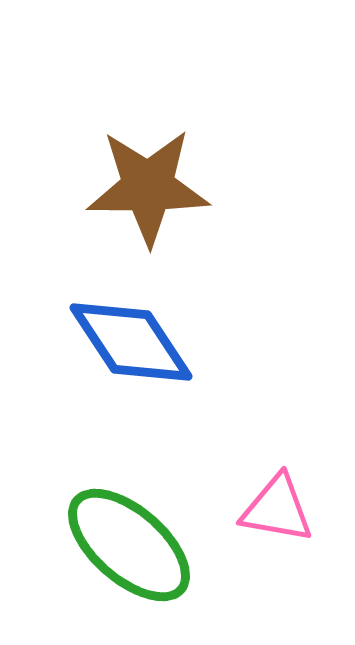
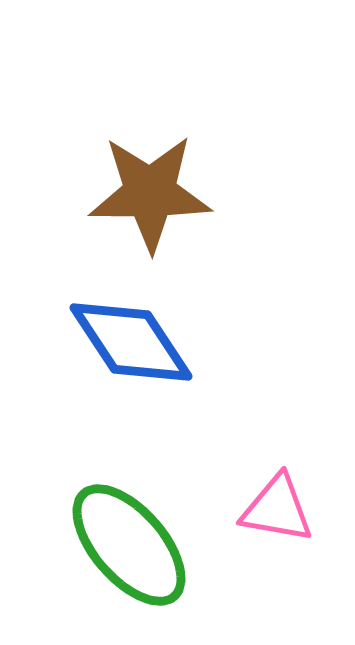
brown star: moved 2 px right, 6 px down
green ellipse: rotated 8 degrees clockwise
